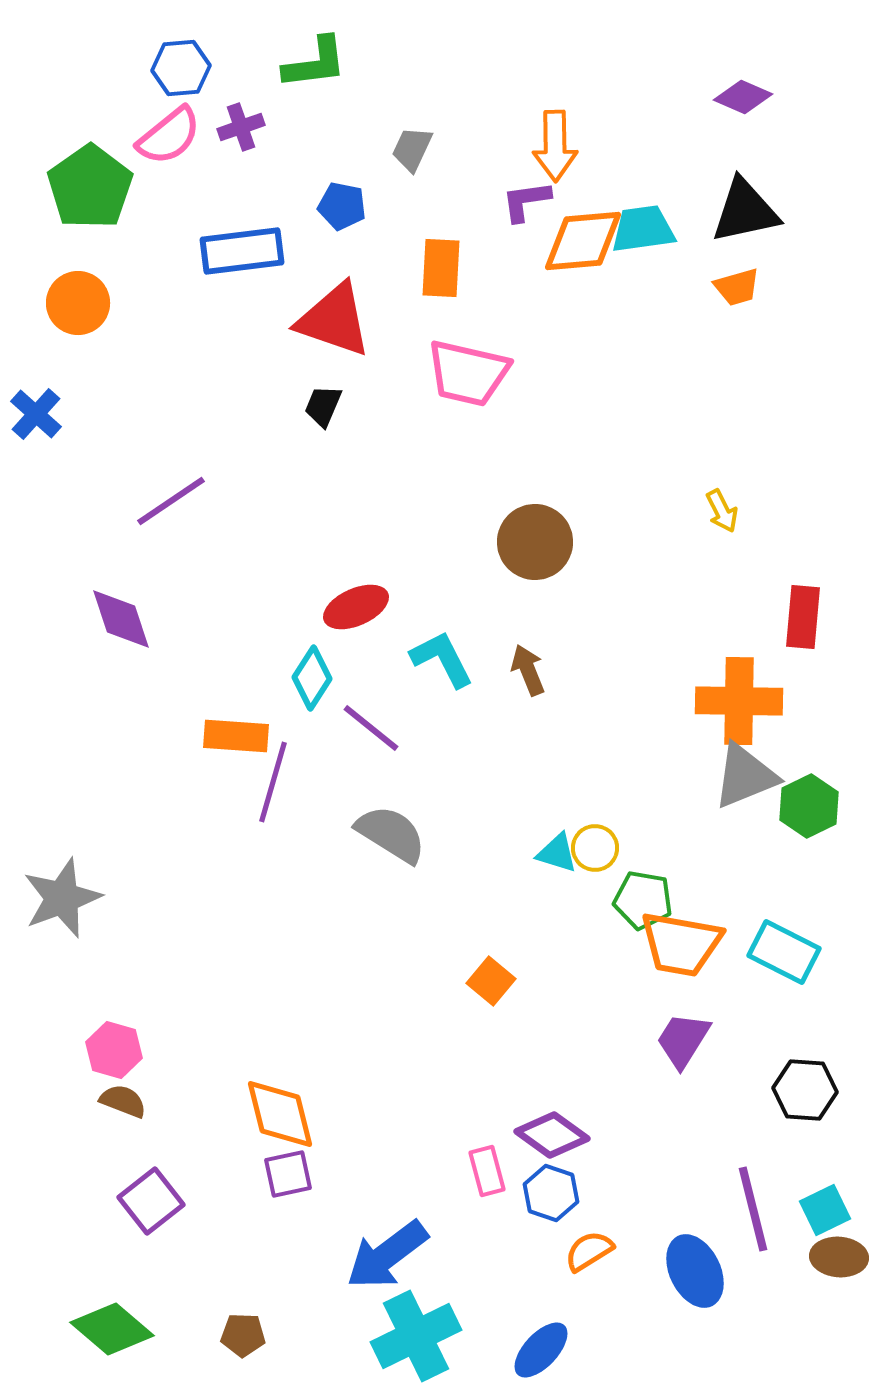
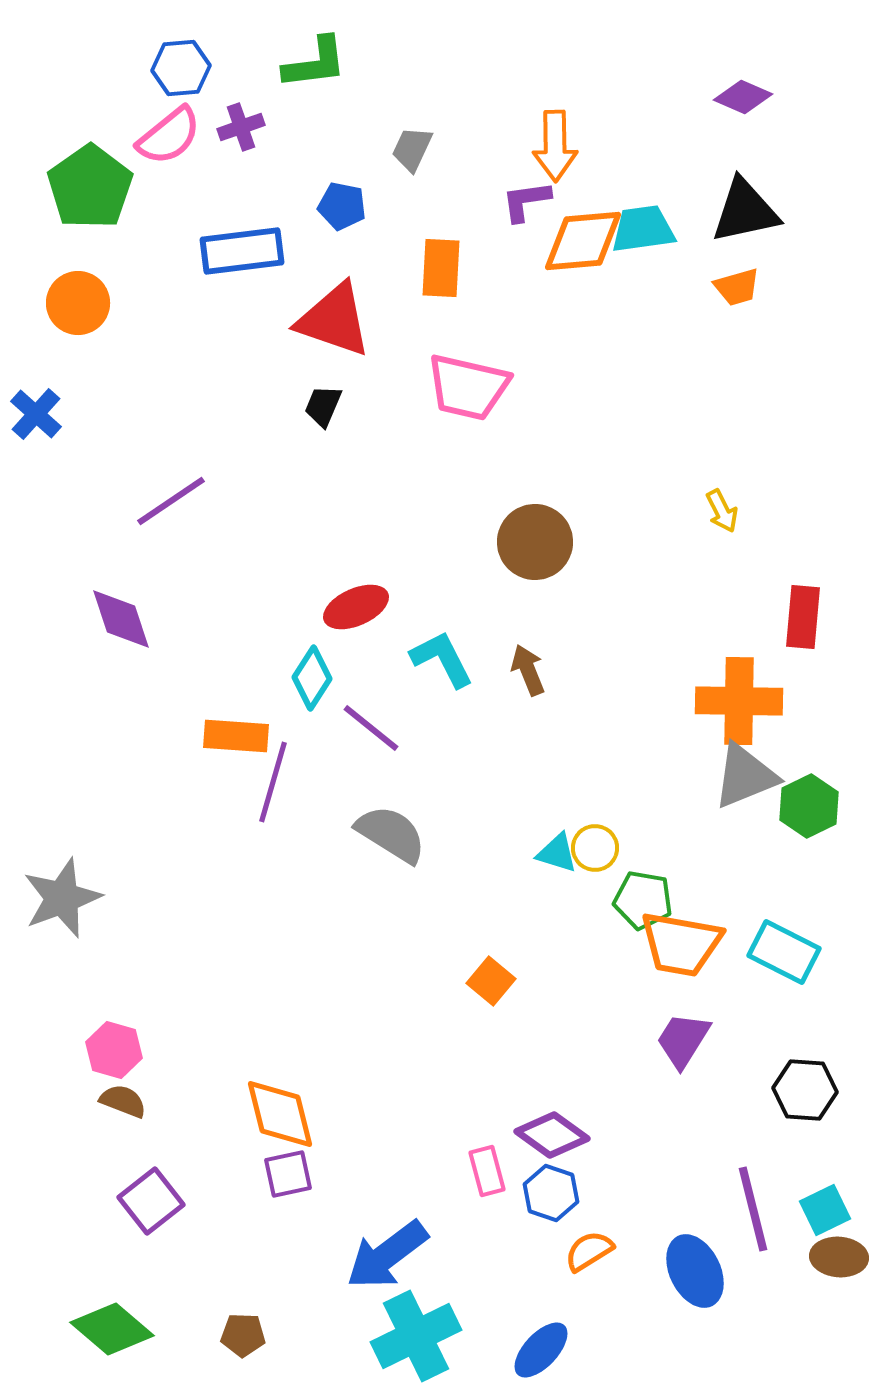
pink trapezoid at (468, 373): moved 14 px down
